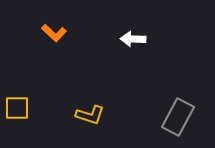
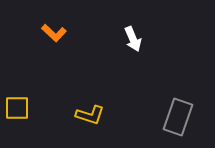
white arrow: rotated 115 degrees counterclockwise
gray rectangle: rotated 9 degrees counterclockwise
